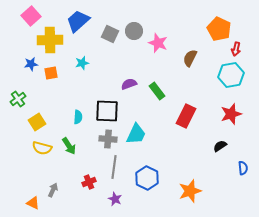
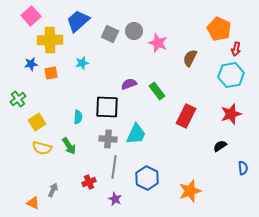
black square: moved 4 px up
